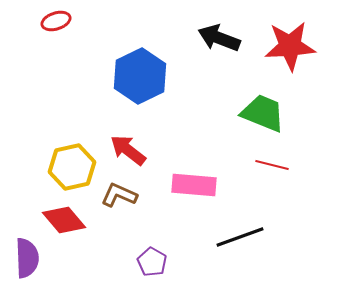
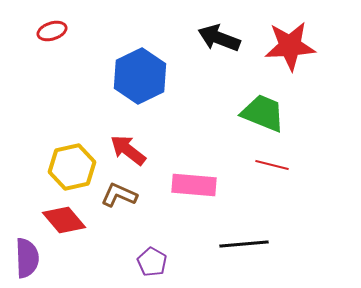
red ellipse: moved 4 px left, 10 px down
black line: moved 4 px right, 7 px down; rotated 15 degrees clockwise
